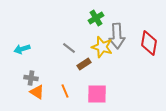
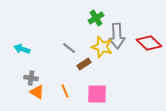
red diamond: rotated 55 degrees counterclockwise
cyan arrow: rotated 35 degrees clockwise
